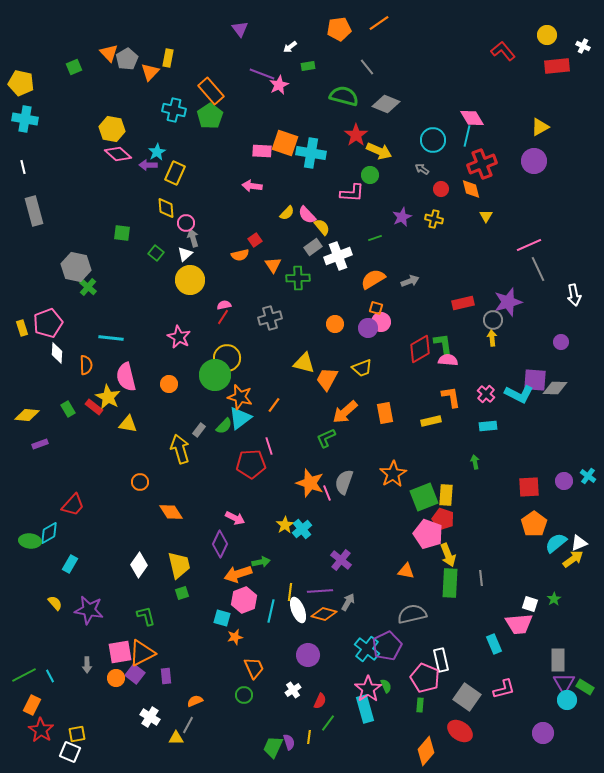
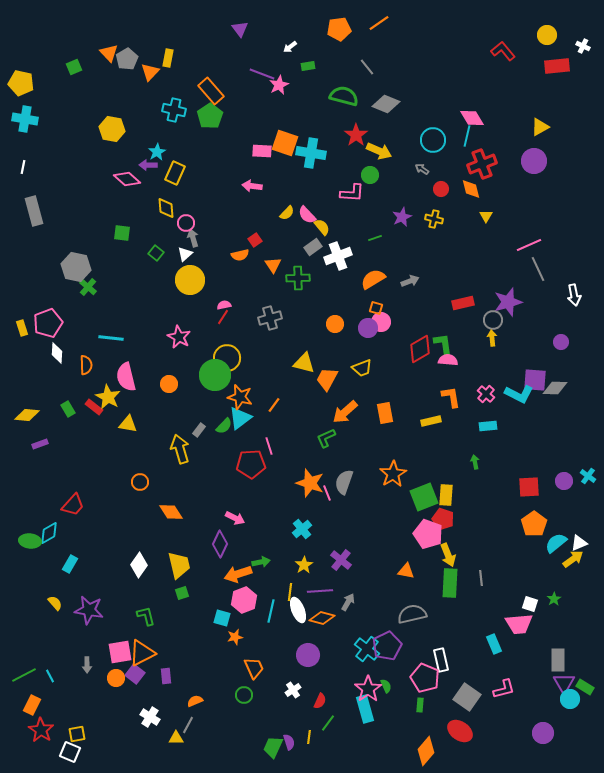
pink diamond at (118, 154): moved 9 px right, 25 px down
white line at (23, 167): rotated 24 degrees clockwise
yellow star at (285, 525): moved 19 px right, 40 px down
orange diamond at (324, 614): moved 2 px left, 4 px down
cyan circle at (567, 700): moved 3 px right, 1 px up
